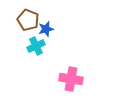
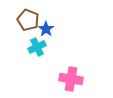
blue star: rotated 21 degrees counterclockwise
cyan cross: moved 1 px right, 1 px down
